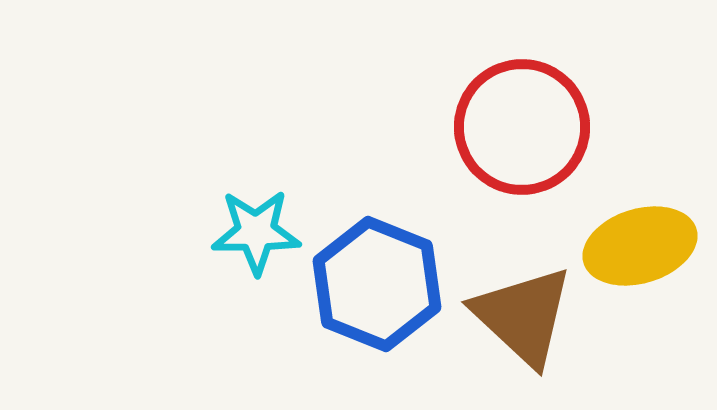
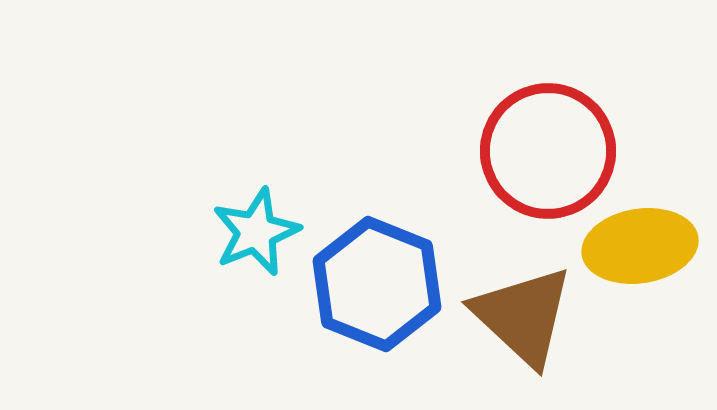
red circle: moved 26 px right, 24 px down
cyan star: rotated 22 degrees counterclockwise
yellow ellipse: rotated 8 degrees clockwise
